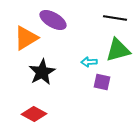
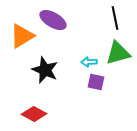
black line: rotated 70 degrees clockwise
orange triangle: moved 4 px left, 2 px up
green triangle: moved 3 px down
black star: moved 3 px right, 2 px up; rotated 20 degrees counterclockwise
purple square: moved 6 px left
